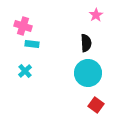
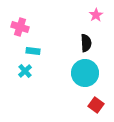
pink cross: moved 3 px left, 1 px down
cyan rectangle: moved 1 px right, 7 px down
cyan circle: moved 3 px left
